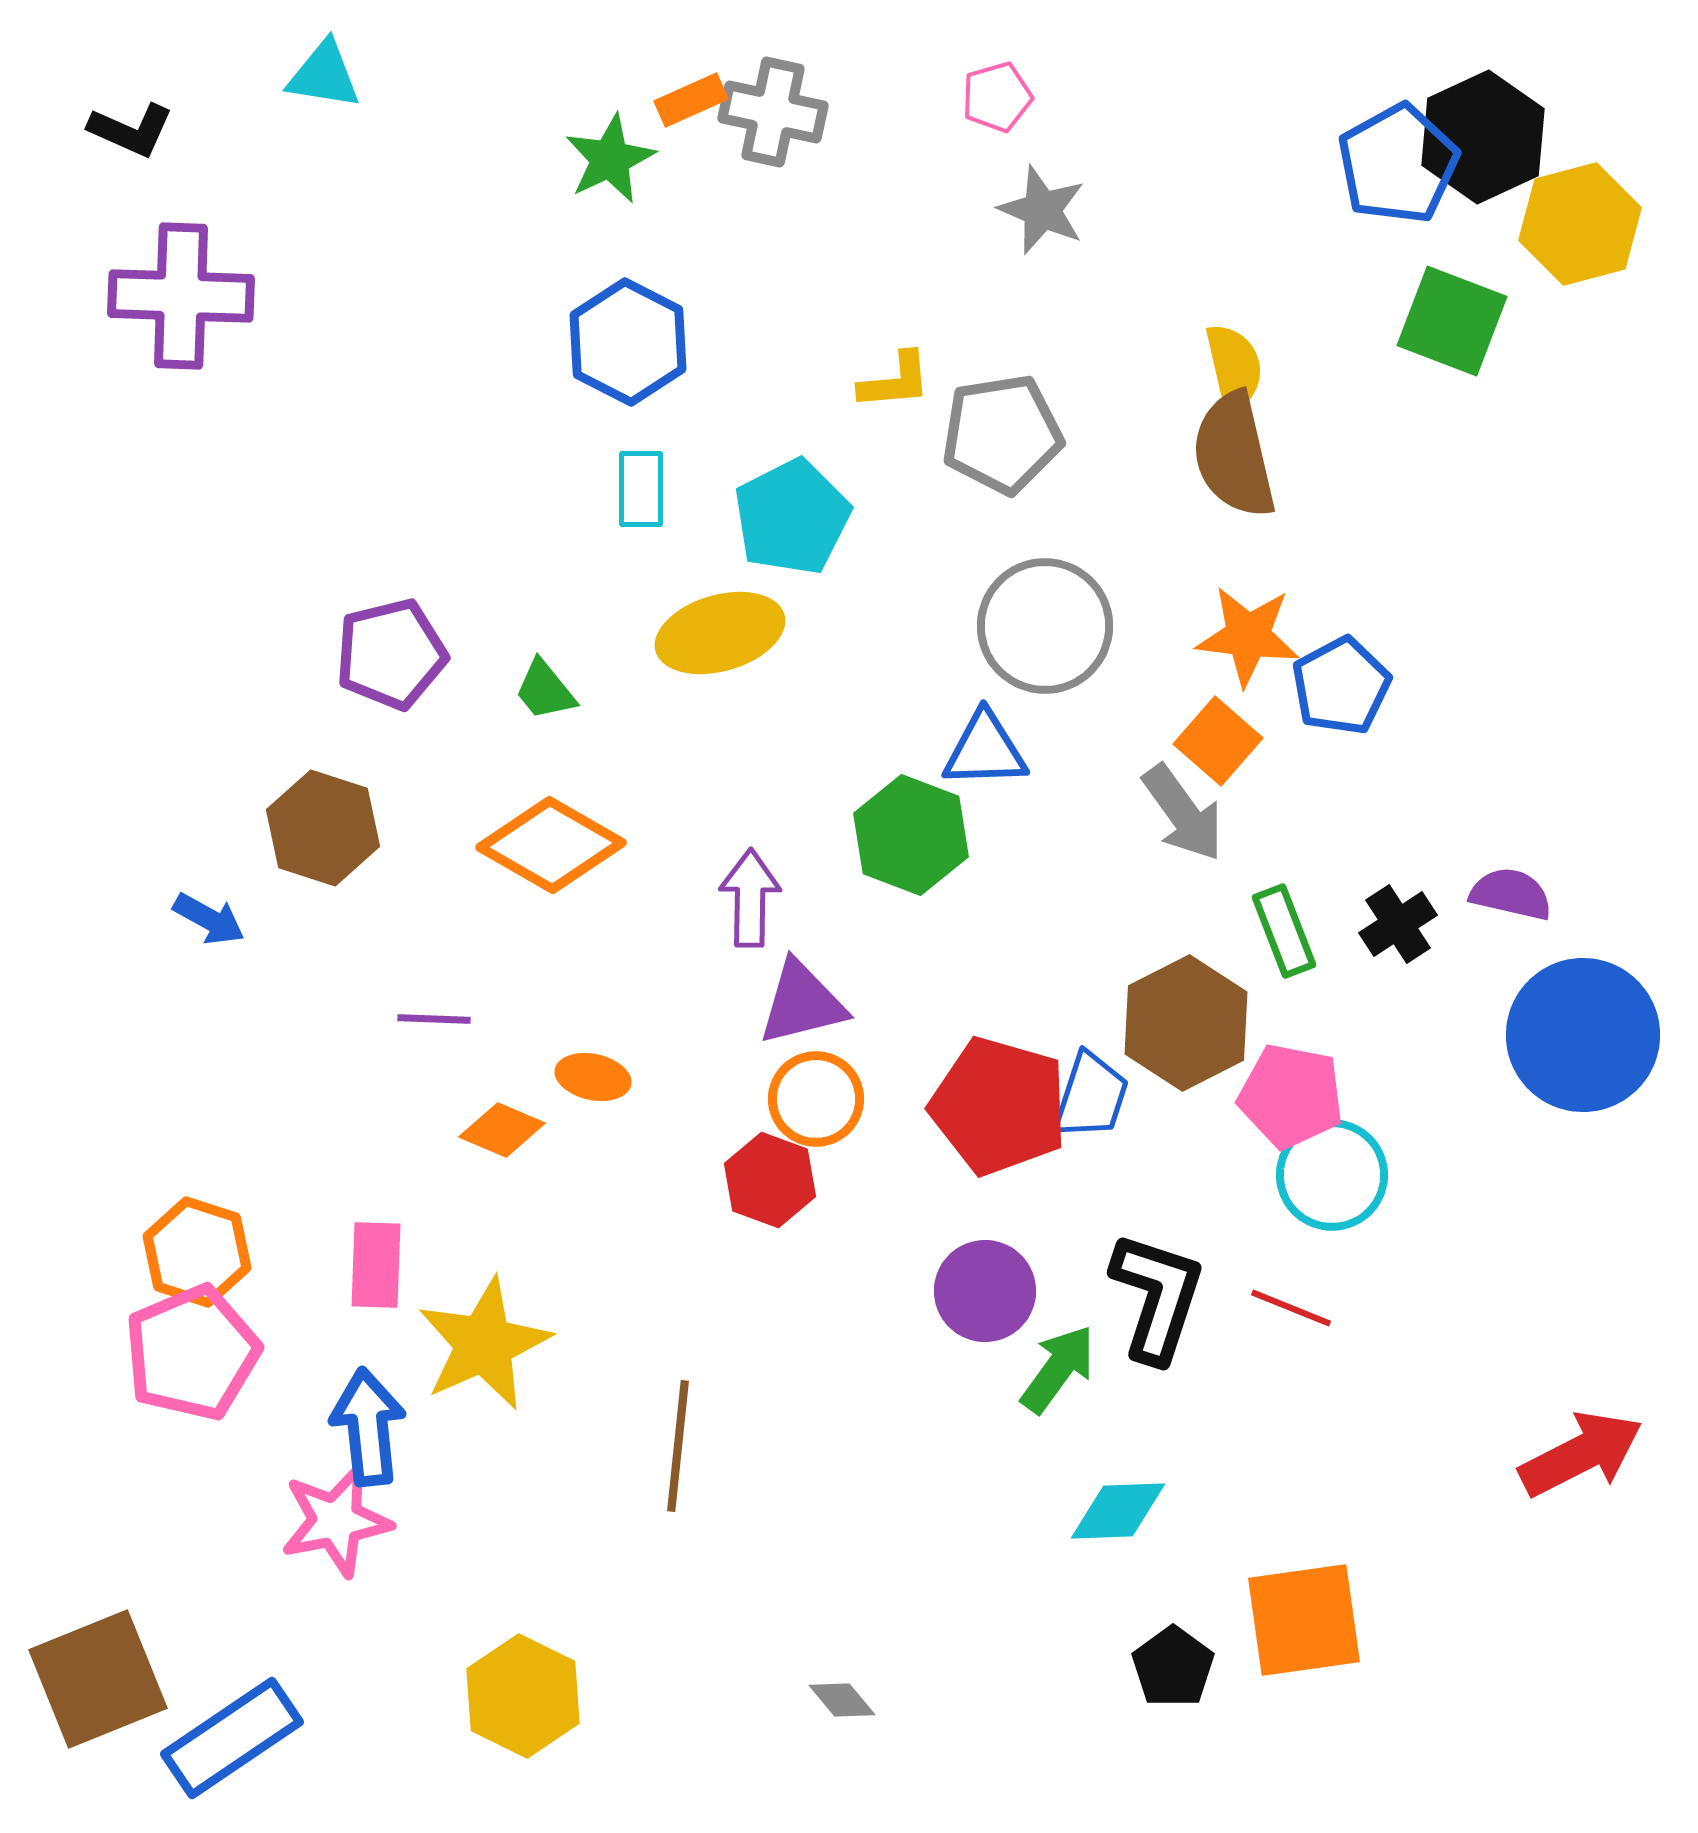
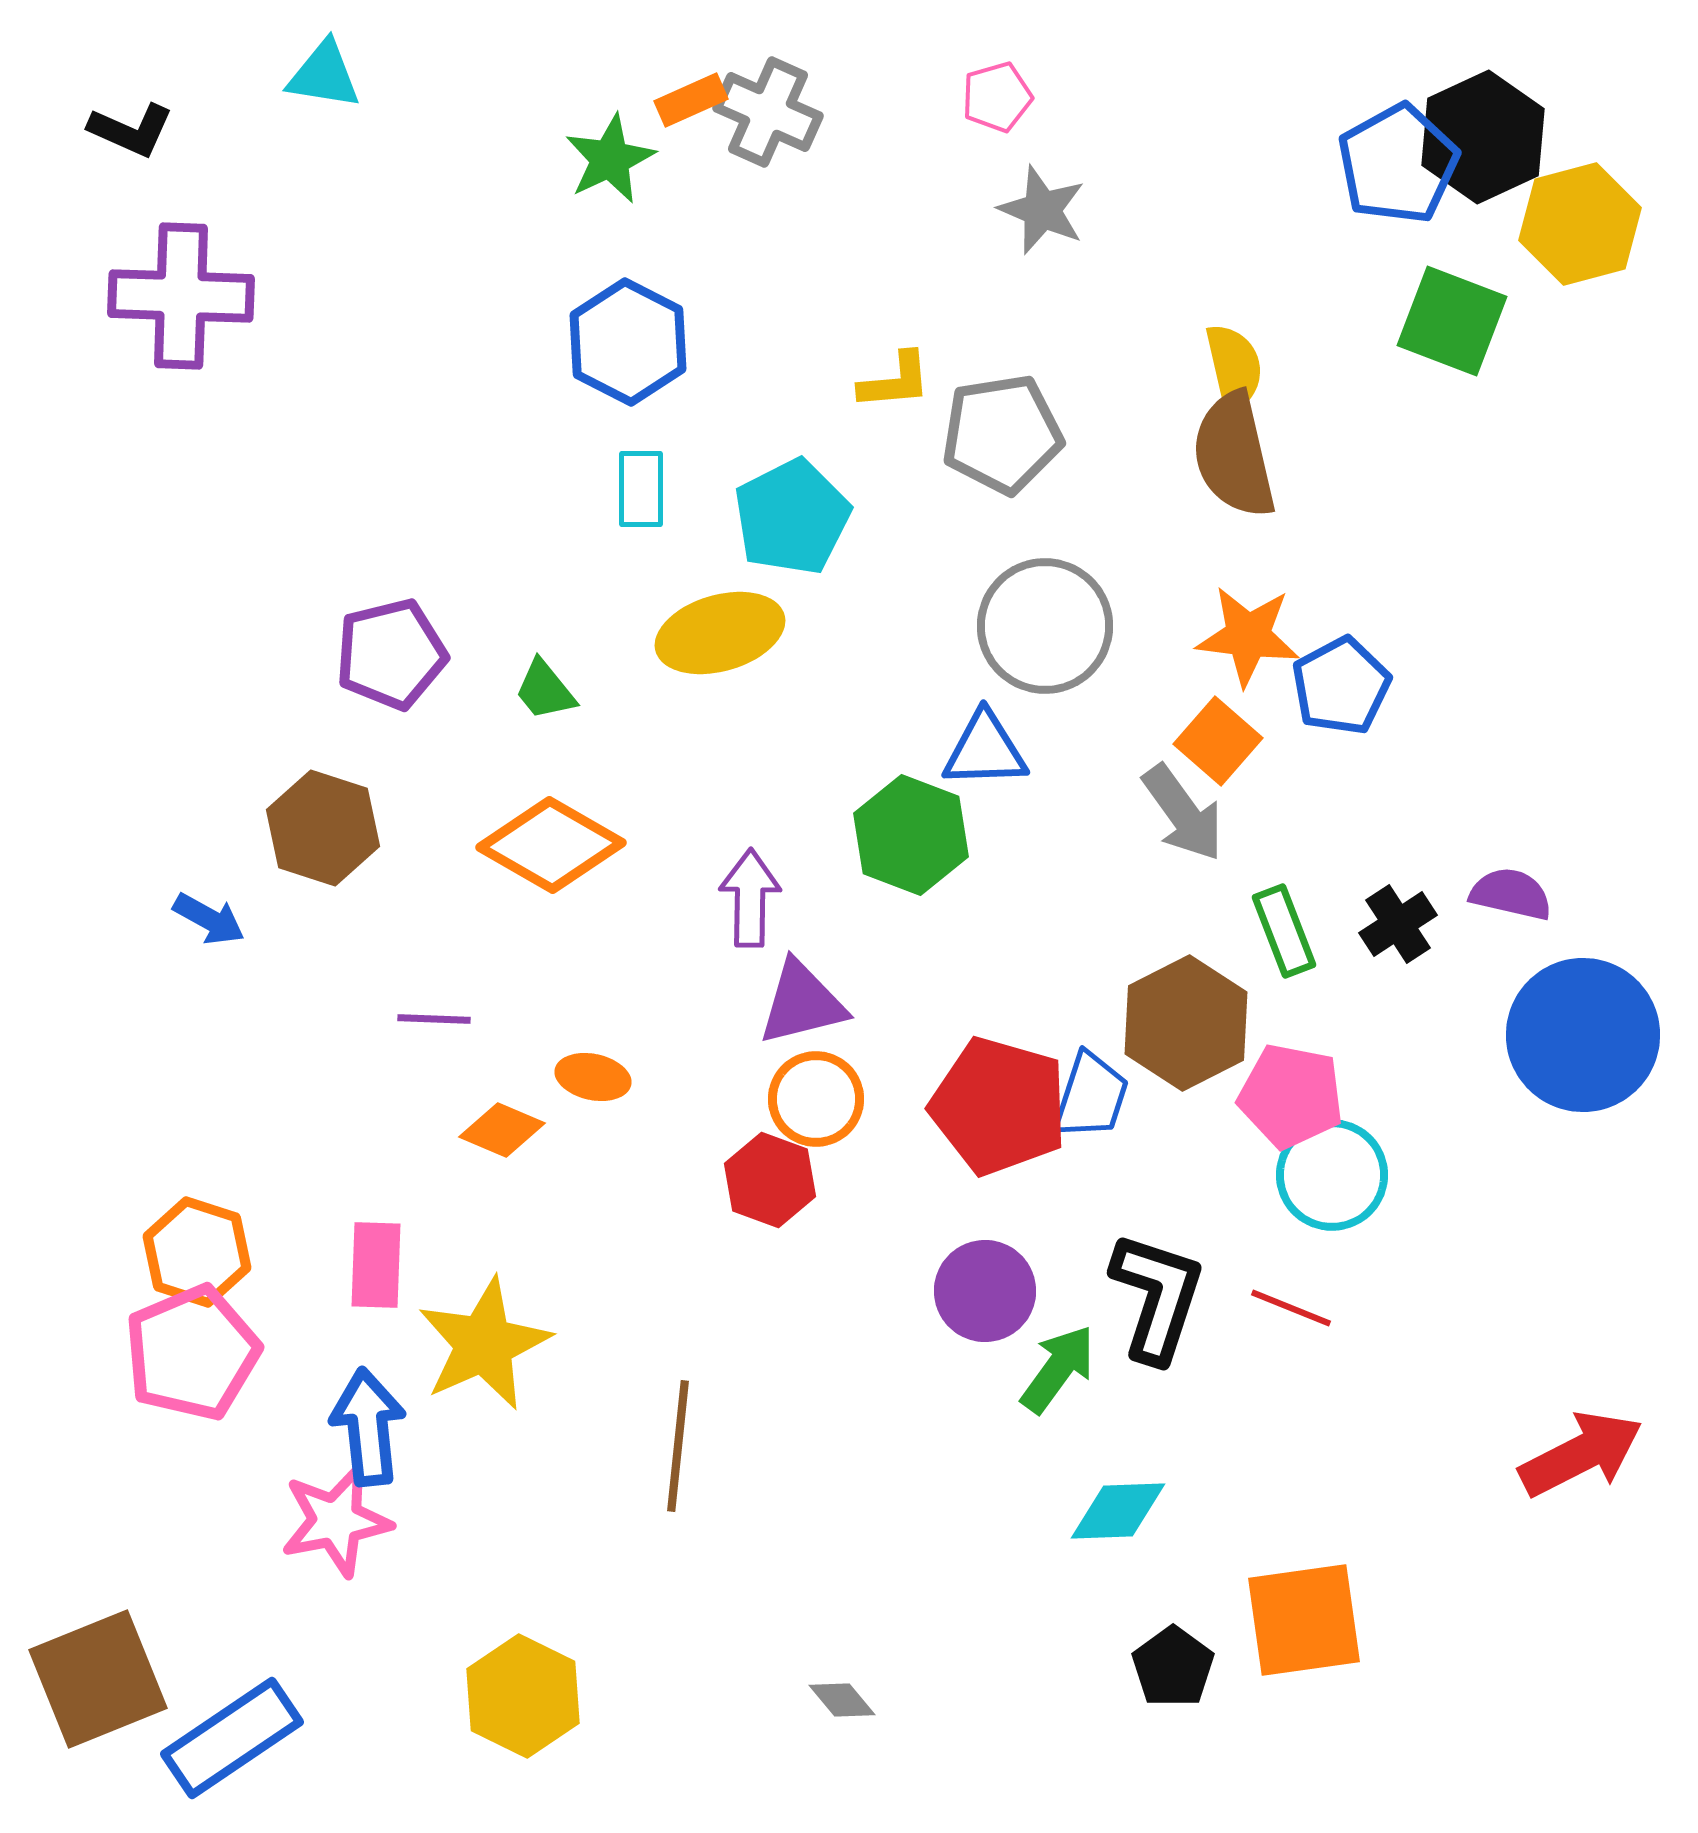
gray cross at (773, 112): moved 5 px left; rotated 12 degrees clockwise
